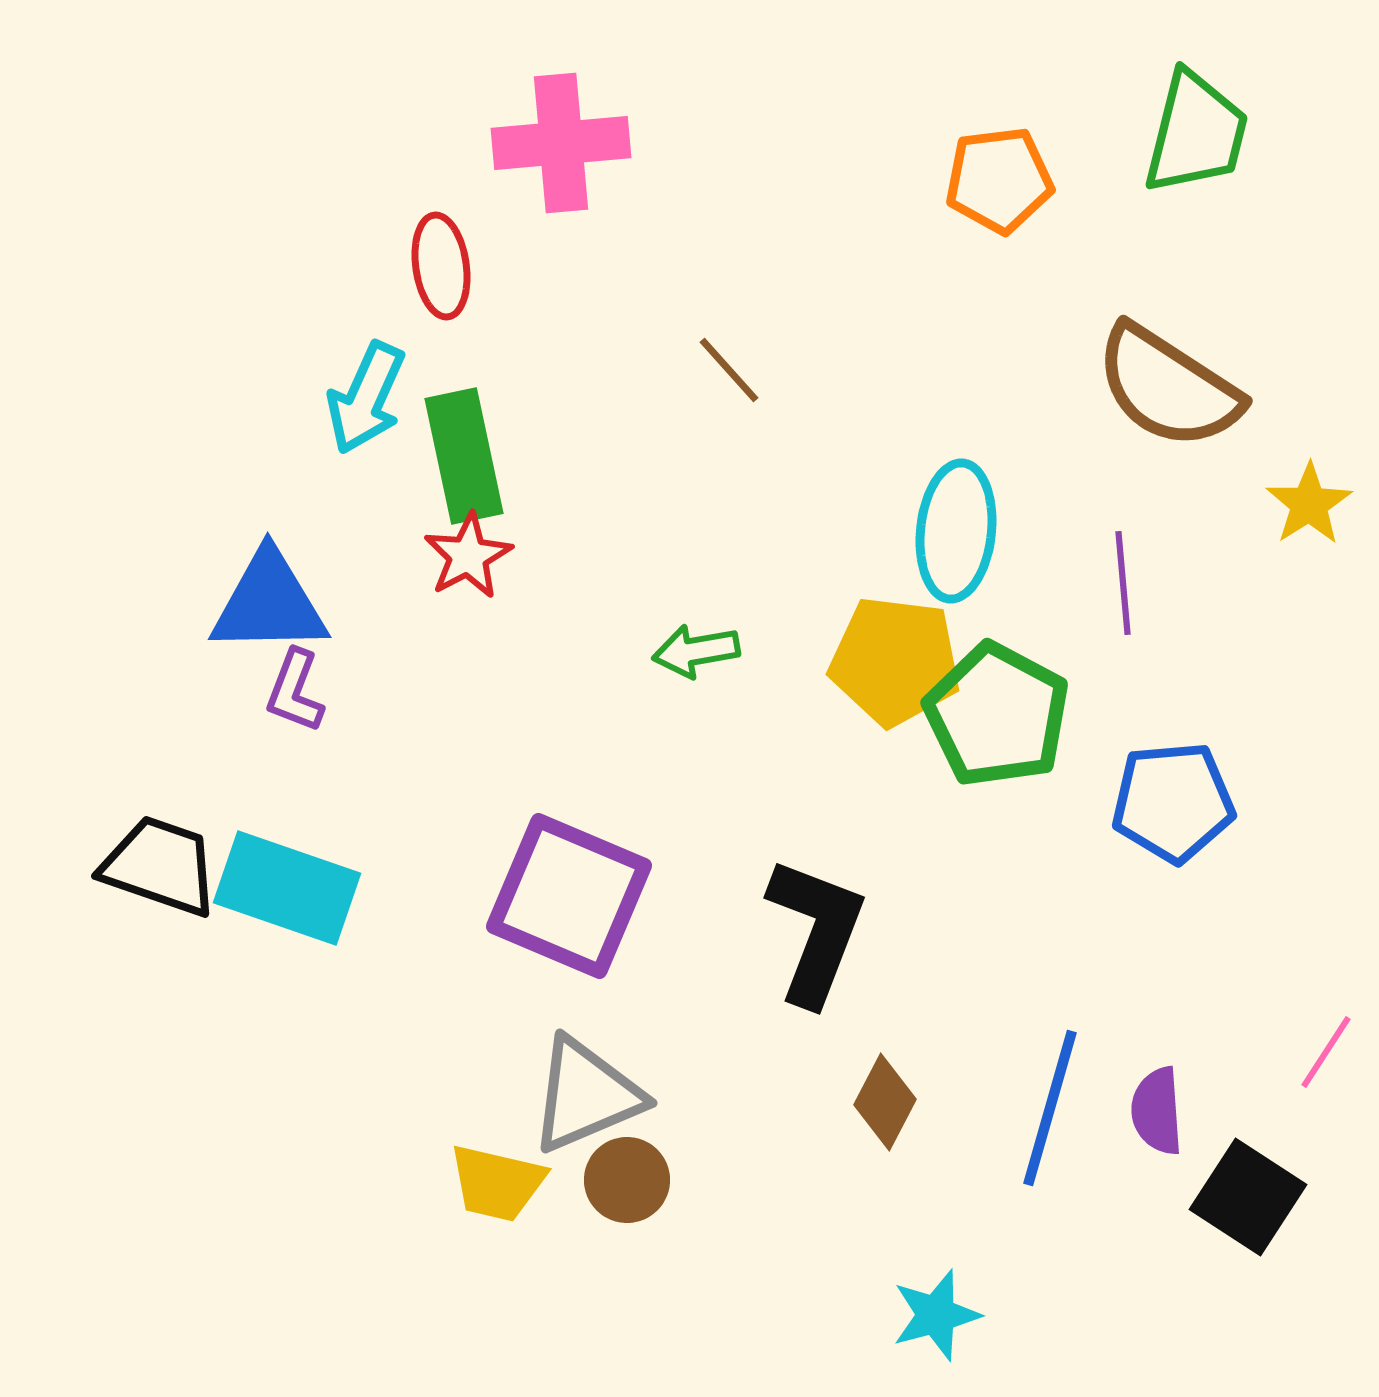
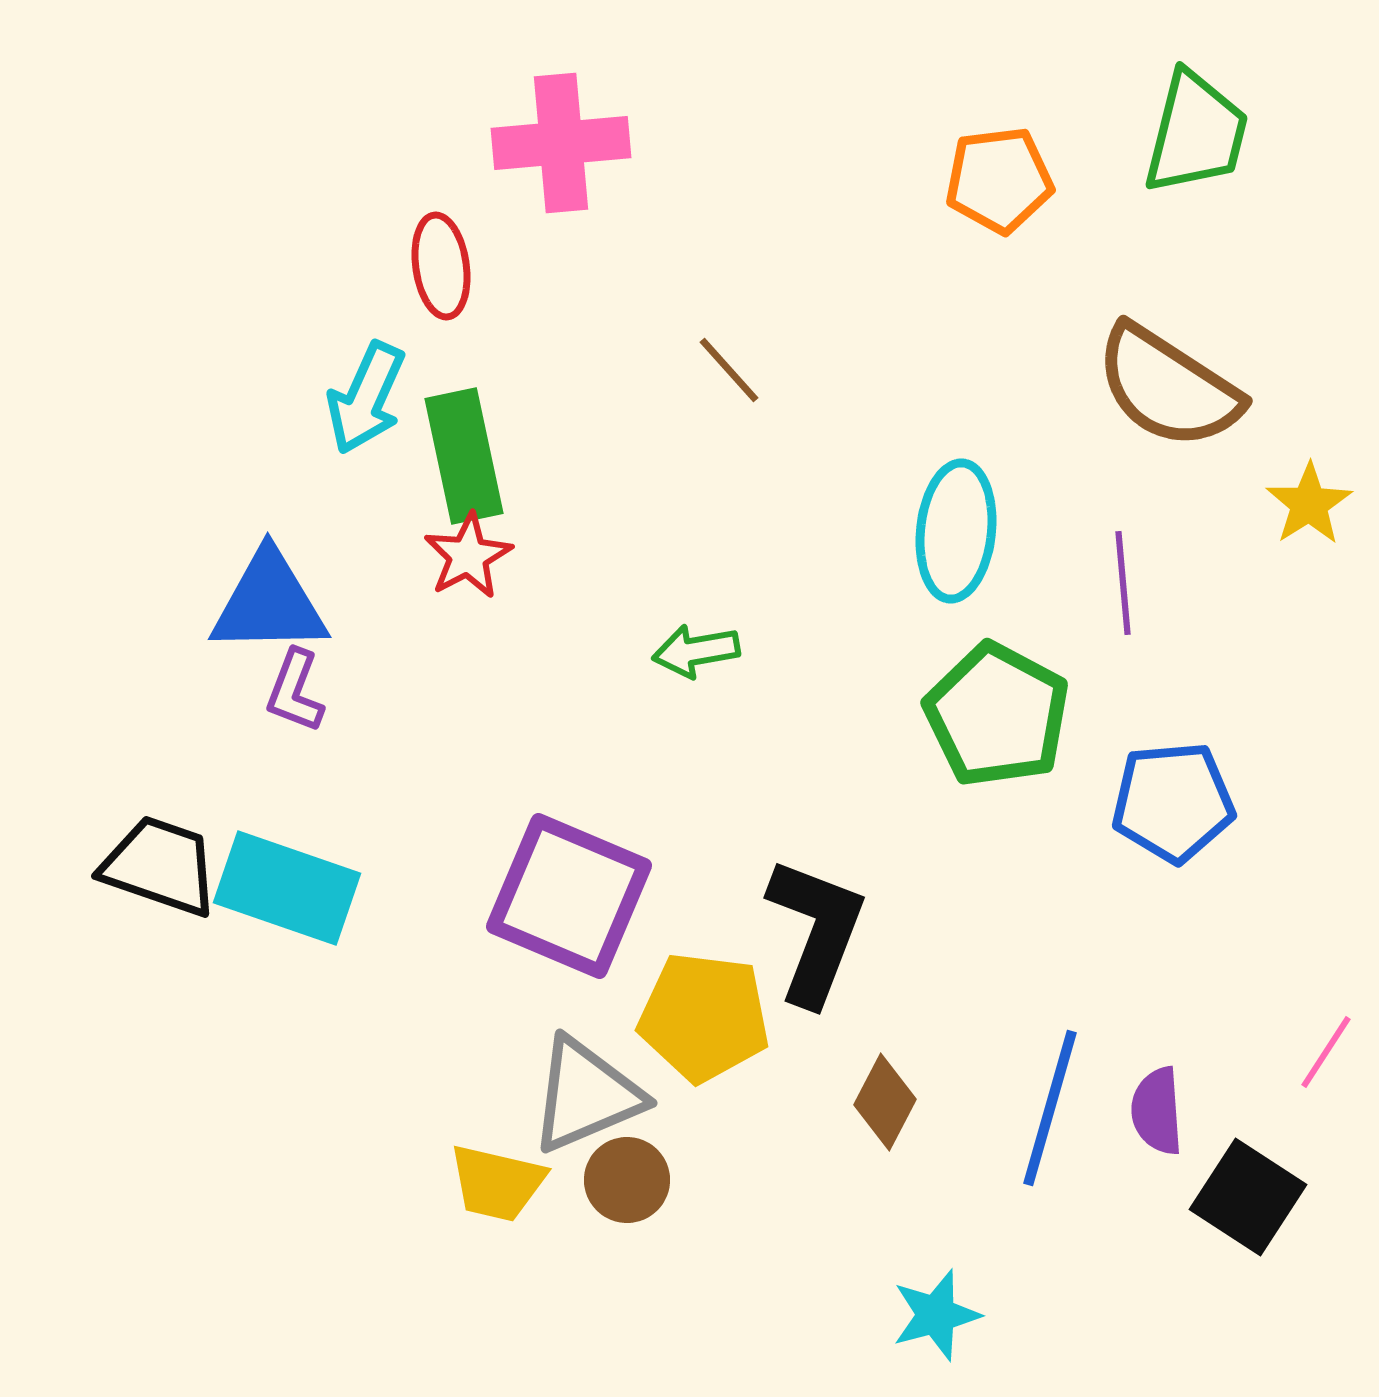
yellow pentagon: moved 191 px left, 356 px down
